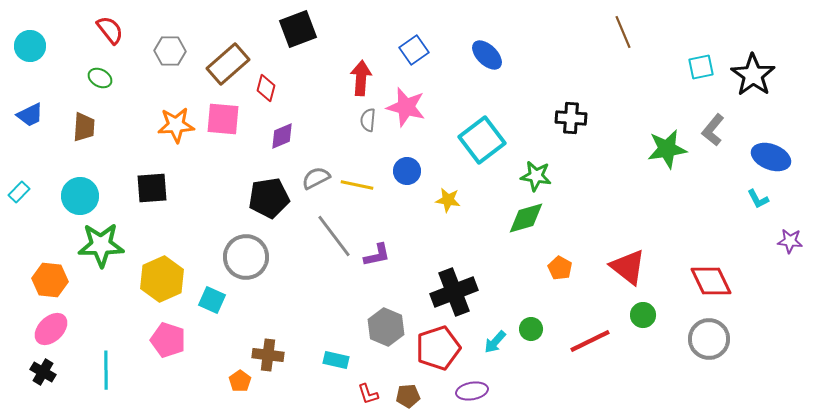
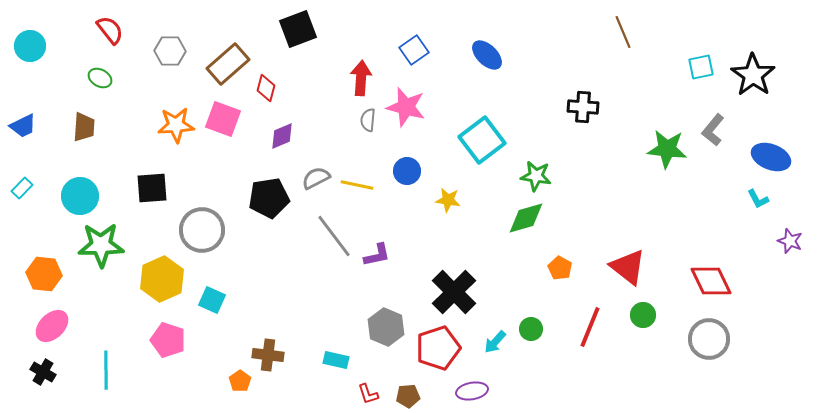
blue trapezoid at (30, 115): moved 7 px left, 11 px down
black cross at (571, 118): moved 12 px right, 11 px up
pink square at (223, 119): rotated 15 degrees clockwise
green star at (667, 149): rotated 15 degrees clockwise
cyan rectangle at (19, 192): moved 3 px right, 4 px up
purple star at (790, 241): rotated 15 degrees clockwise
gray circle at (246, 257): moved 44 px left, 27 px up
orange hexagon at (50, 280): moved 6 px left, 6 px up
black cross at (454, 292): rotated 24 degrees counterclockwise
pink ellipse at (51, 329): moved 1 px right, 3 px up
red line at (590, 341): moved 14 px up; rotated 42 degrees counterclockwise
